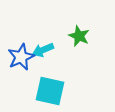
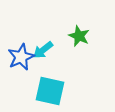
cyan arrow: rotated 15 degrees counterclockwise
